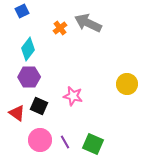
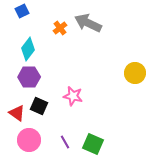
yellow circle: moved 8 px right, 11 px up
pink circle: moved 11 px left
